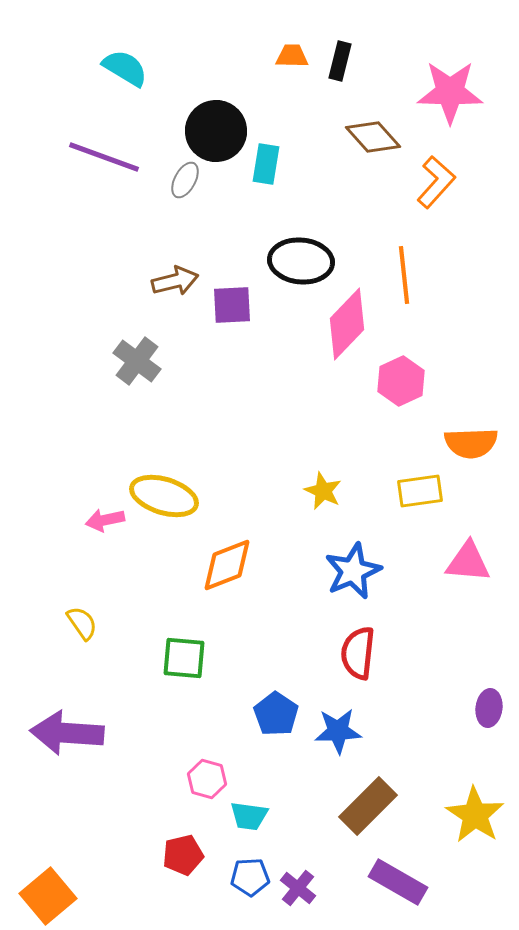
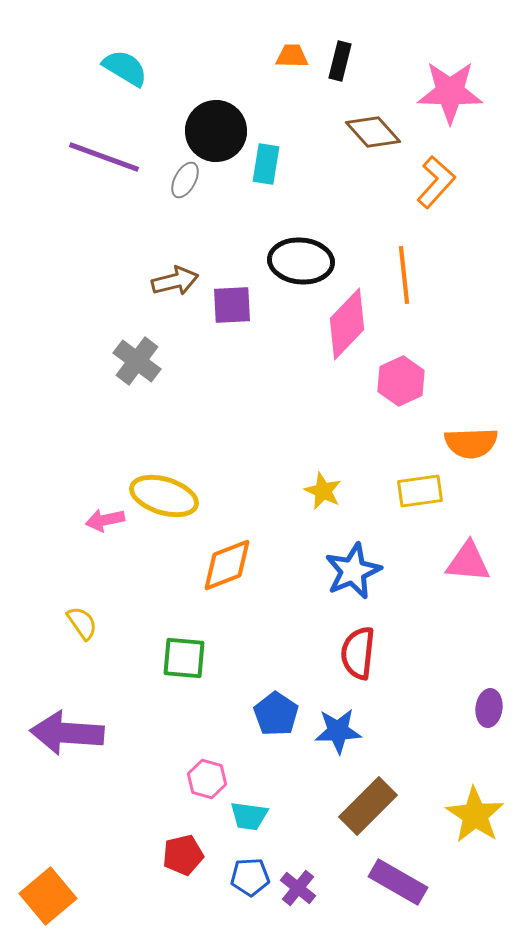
brown diamond at (373, 137): moved 5 px up
